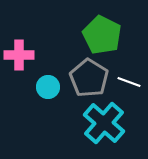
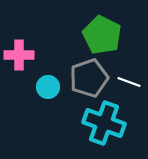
gray pentagon: rotated 21 degrees clockwise
cyan cross: rotated 21 degrees counterclockwise
